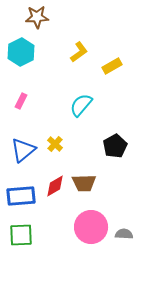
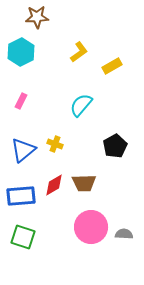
yellow cross: rotated 21 degrees counterclockwise
red diamond: moved 1 px left, 1 px up
green square: moved 2 px right, 2 px down; rotated 20 degrees clockwise
